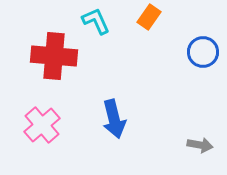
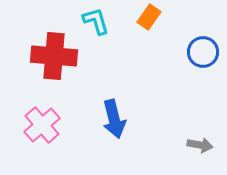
cyan L-shape: rotated 8 degrees clockwise
